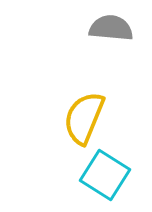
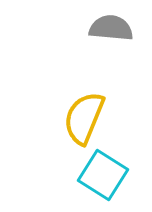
cyan square: moved 2 px left
